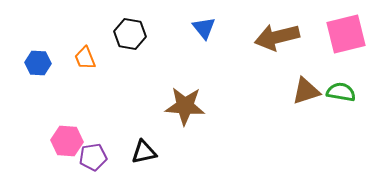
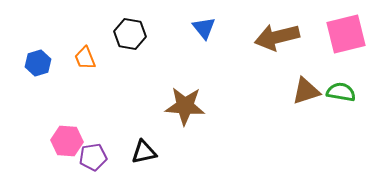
blue hexagon: rotated 20 degrees counterclockwise
